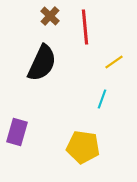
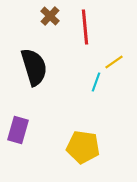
black semicircle: moved 8 px left, 4 px down; rotated 42 degrees counterclockwise
cyan line: moved 6 px left, 17 px up
purple rectangle: moved 1 px right, 2 px up
